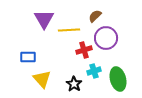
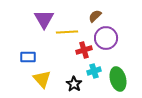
yellow line: moved 2 px left, 2 px down
